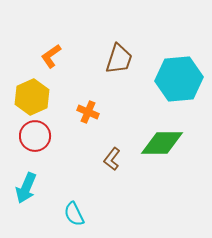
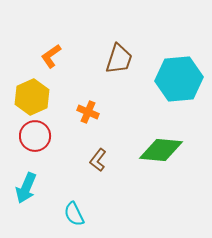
green diamond: moved 1 px left, 7 px down; rotated 6 degrees clockwise
brown L-shape: moved 14 px left, 1 px down
